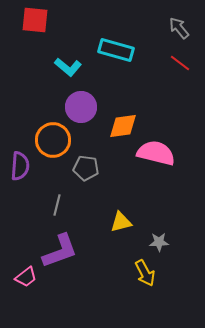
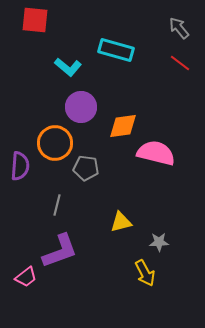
orange circle: moved 2 px right, 3 px down
